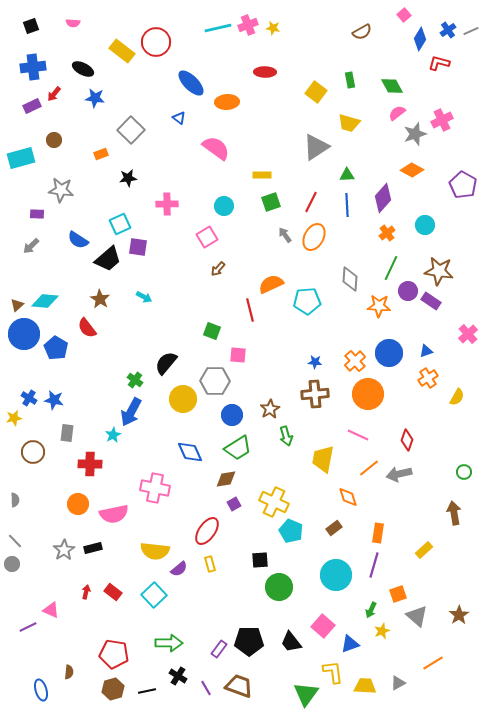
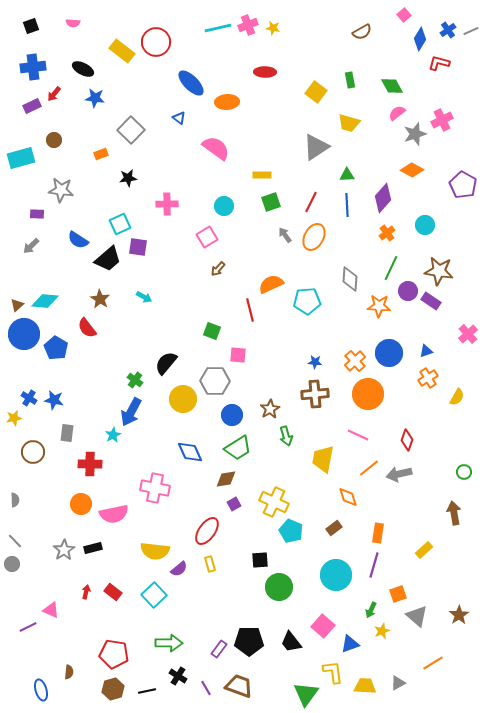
orange circle at (78, 504): moved 3 px right
